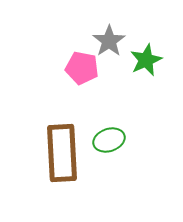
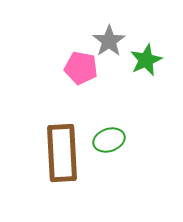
pink pentagon: moved 1 px left
